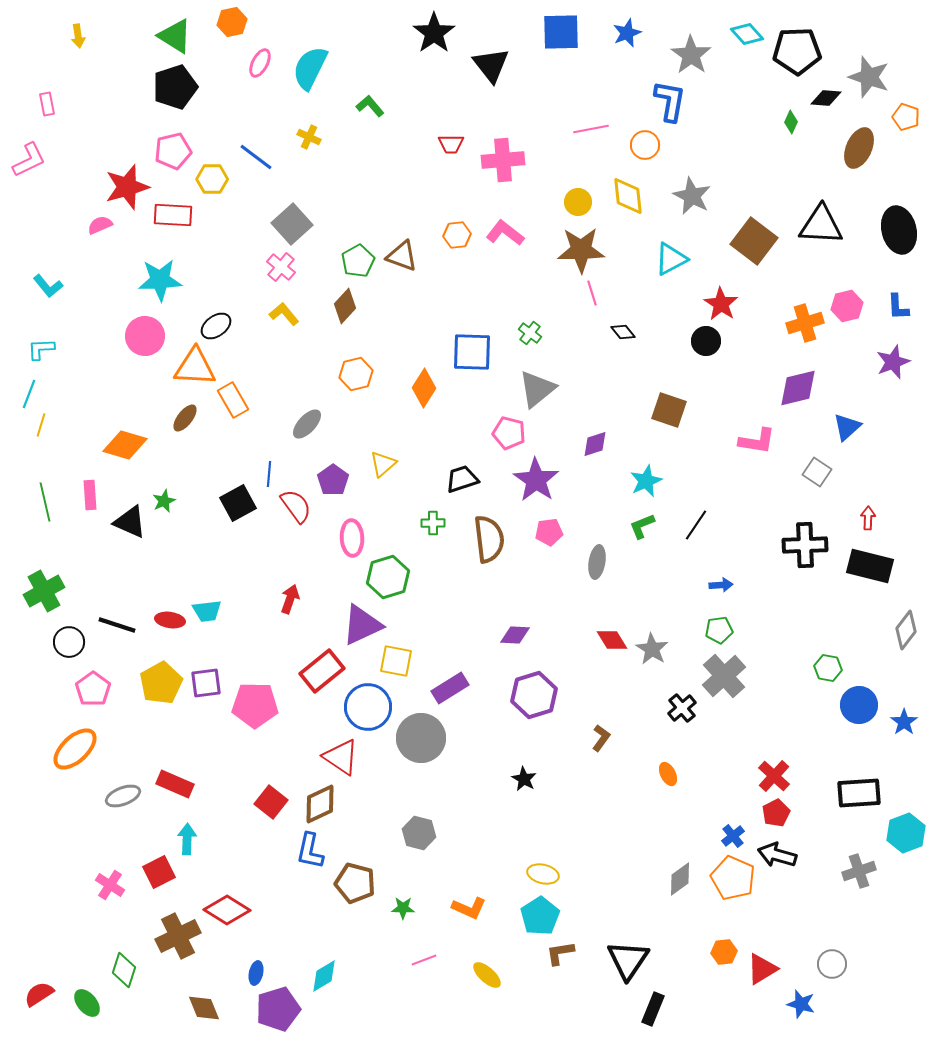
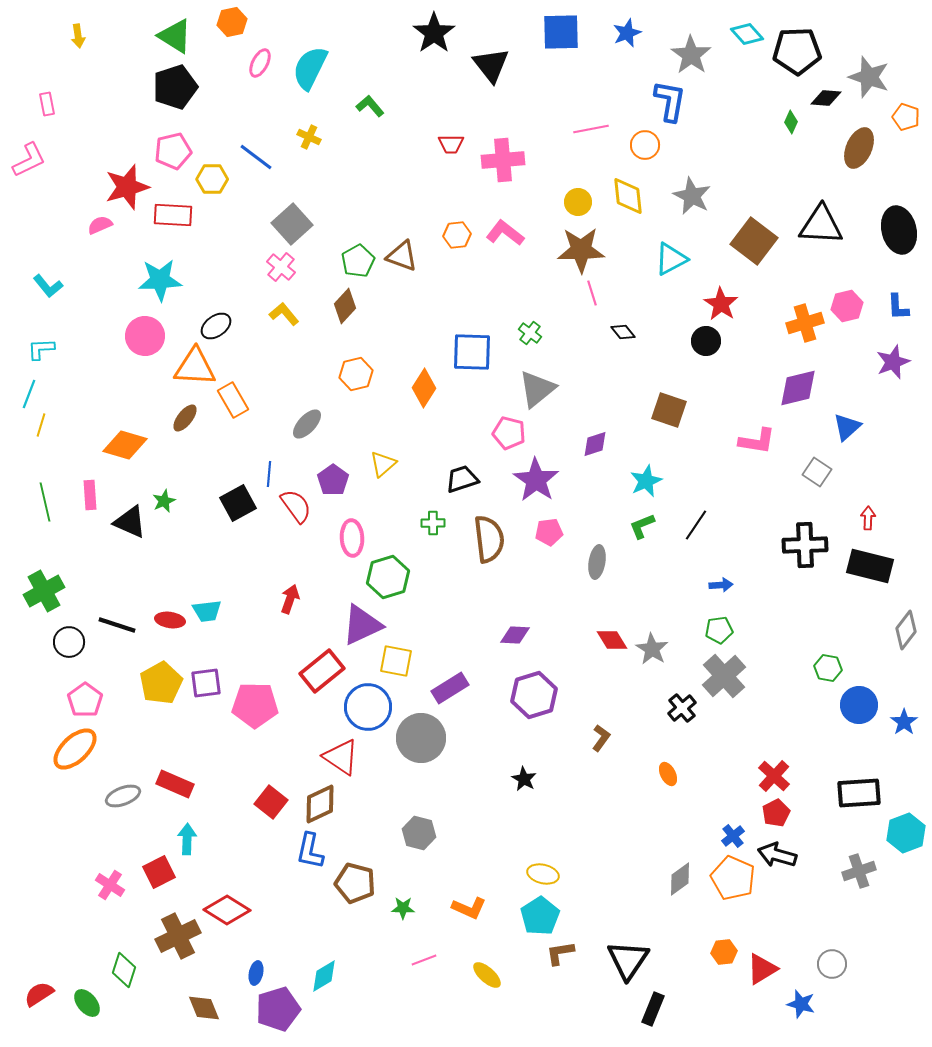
pink pentagon at (93, 689): moved 8 px left, 11 px down
